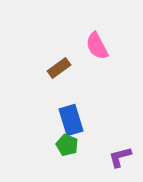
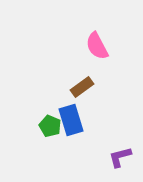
brown rectangle: moved 23 px right, 19 px down
green pentagon: moved 17 px left, 19 px up
